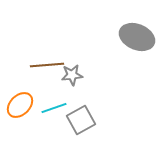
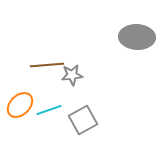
gray ellipse: rotated 20 degrees counterclockwise
cyan line: moved 5 px left, 2 px down
gray square: moved 2 px right
